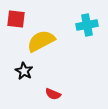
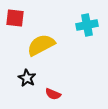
red square: moved 1 px left, 1 px up
yellow semicircle: moved 4 px down
black star: moved 3 px right, 7 px down
